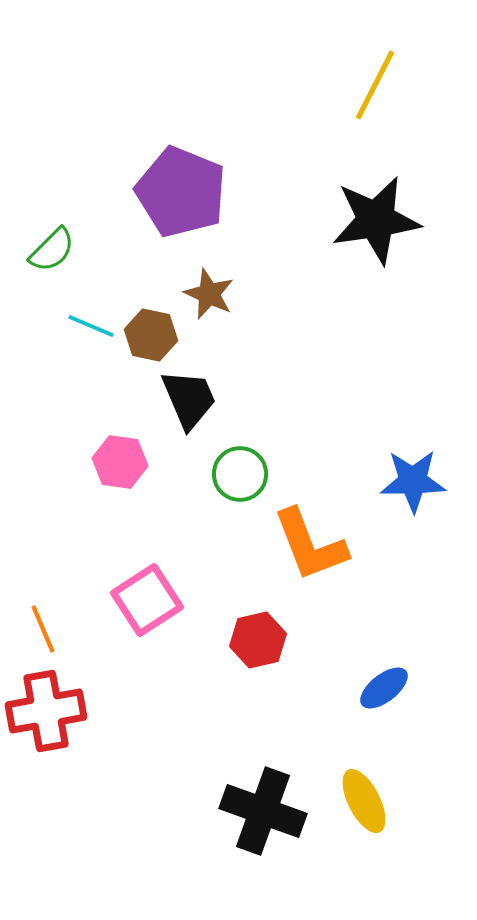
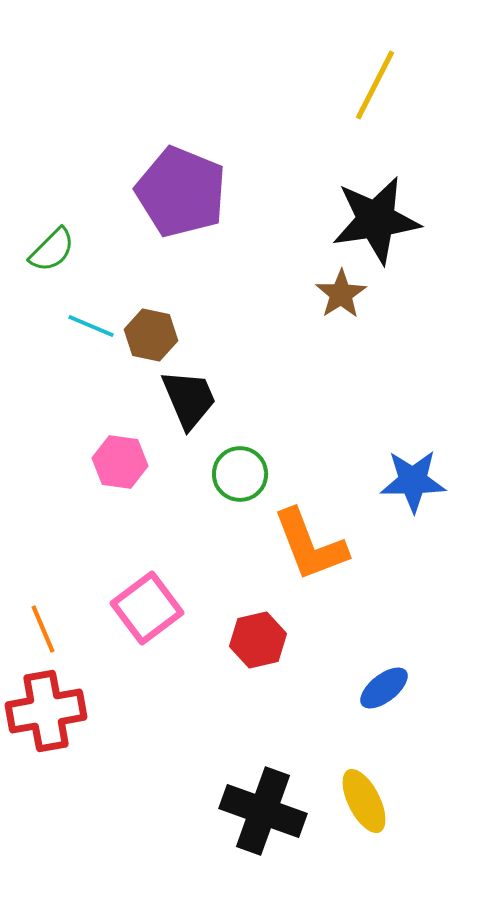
brown star: moved 132 px right; rotated 15 degrees clockwise
pink square: moved 8 px down; rotated 4 degrees counterclockwise
